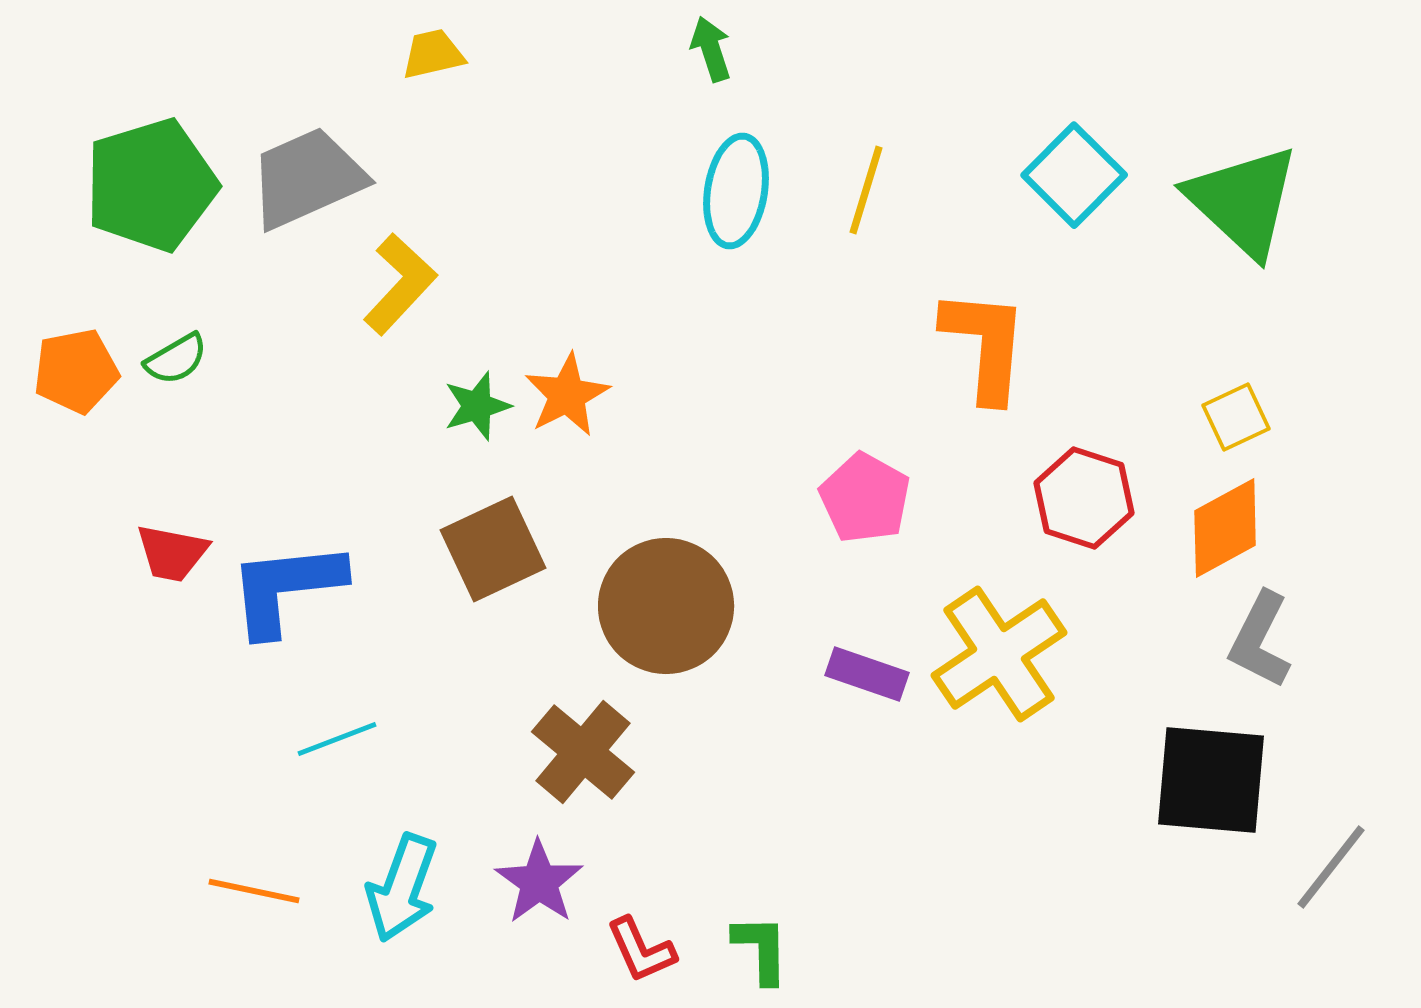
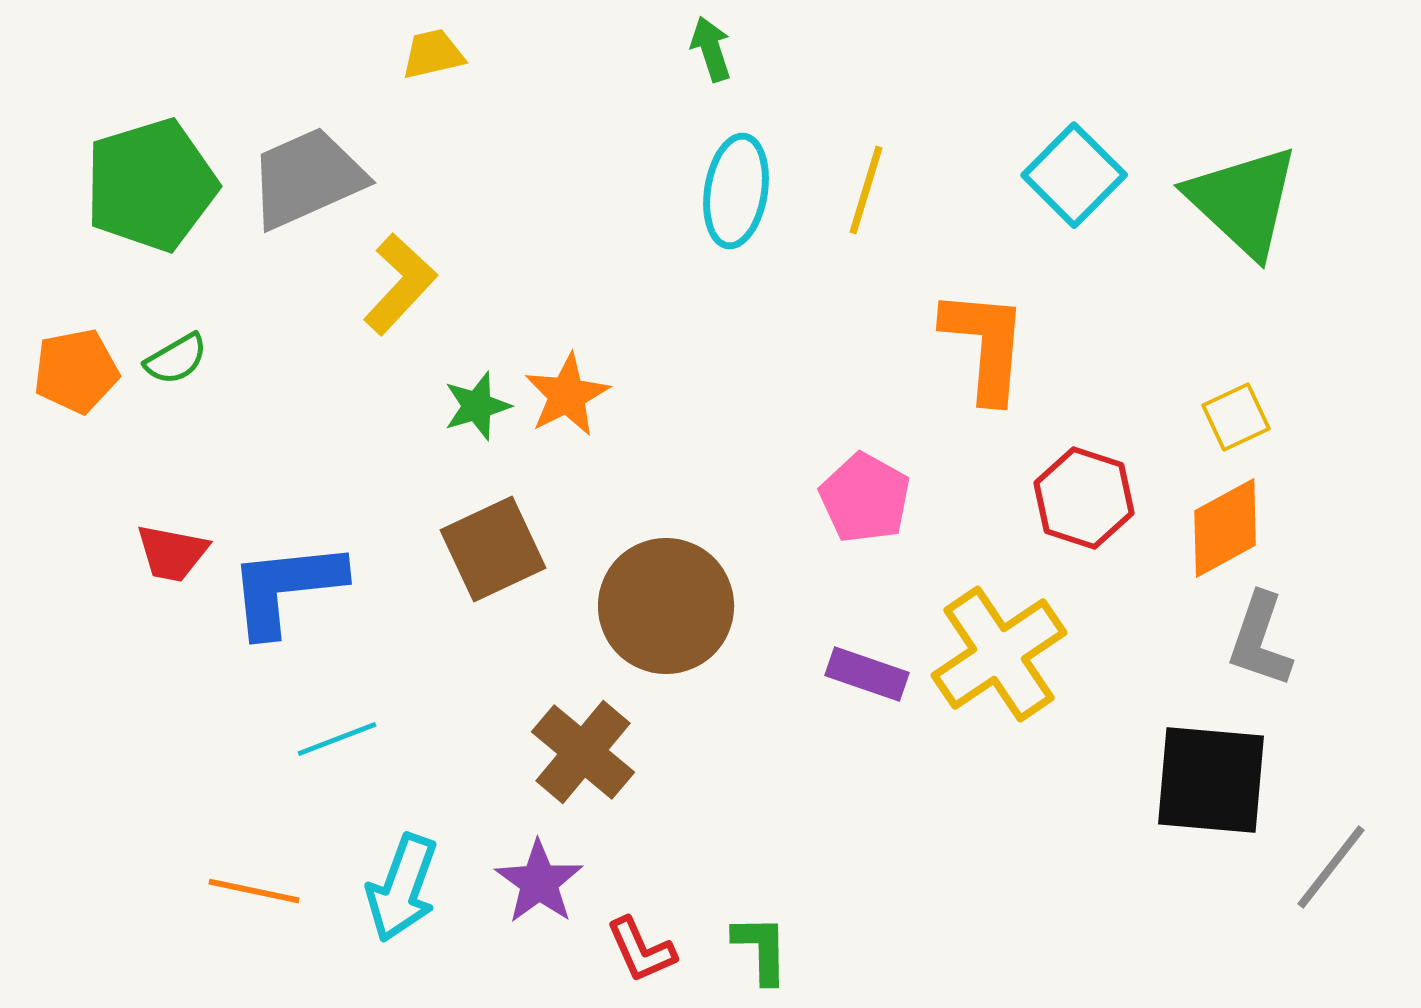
gray L-shape: rotated 8 degrees counterclockwise
